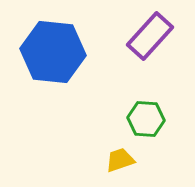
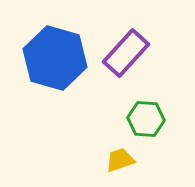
purple rectangle: moved 24 px left, 17 px down
blue hexagon: moved 2 px right, 6 px down; rotated 10 degrees clockwise
